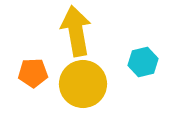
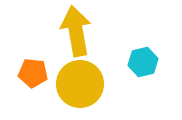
orange pentagon: rotated 8 degrees clockwise
yellow circle: moved 3 px left
